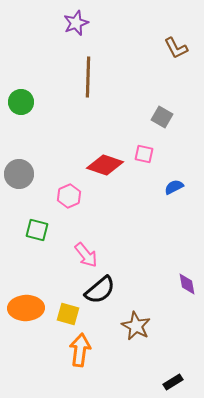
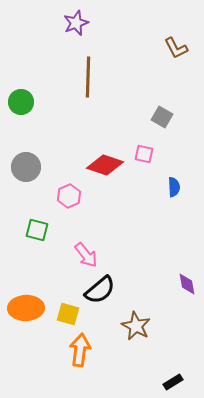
gray circle: moved 7 px right, 7 px up
blue semicircle: rotated 114 degrees clockwise
